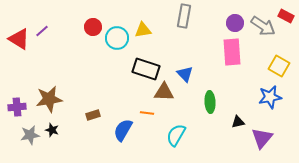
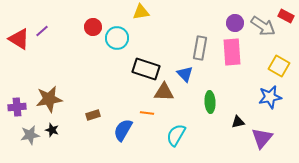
gray rectangle: moved 16 px right, 32 px down
yellow triangle: moved 2 px left, 18 px up
